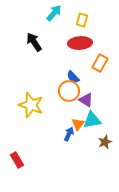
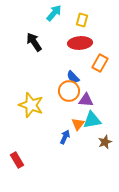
purple triangle: rotated 28 degrees counterclockwise
blue arrow: moved 4 px left, 3 px down
